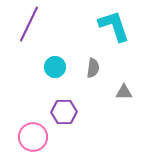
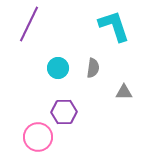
cyan circle: moved 3 px right, 1 px down
pink circle: moved 5 px right
